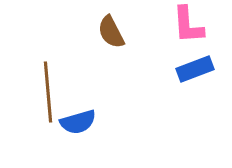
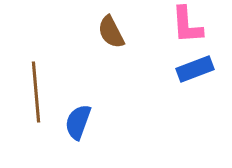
pink L-shape: moved 1 px left
brown line: moved 12 px left
blue semicircle: rotated 126 degrees clockwise
